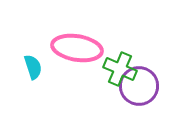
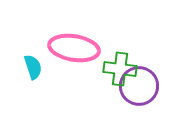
pink ellipse: moved 3 px left
green cross: rotated 16 degrees counterclockwise
